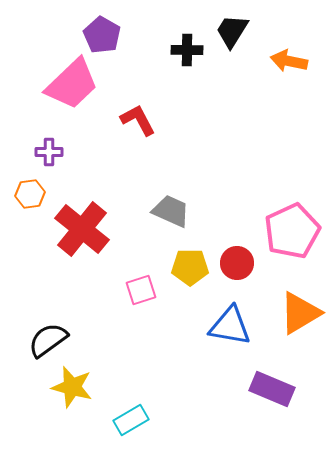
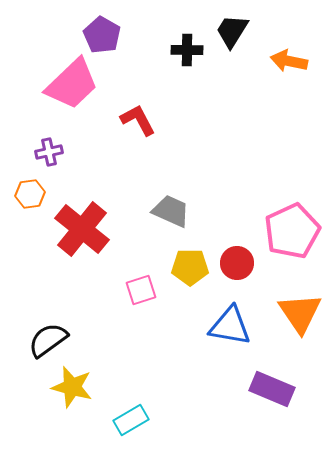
purple cross: rotated 12 degrees counterclockwise
orange triangle: rotated 33 degrees counterclockwise
